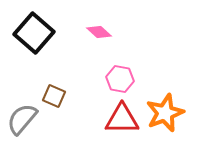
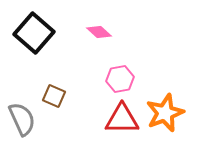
pink hexagon: rotated 20 degrees counterclockwise
gray semicircle: rotated 116 degrees clockwise
